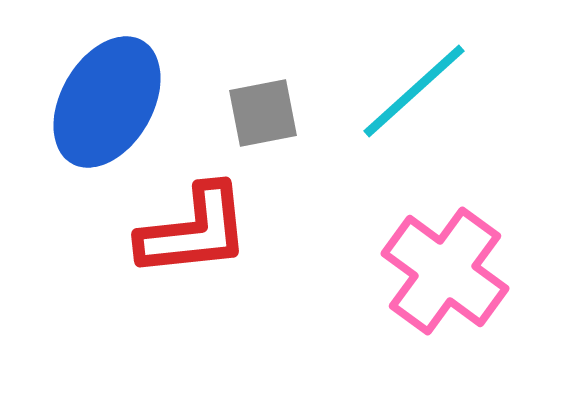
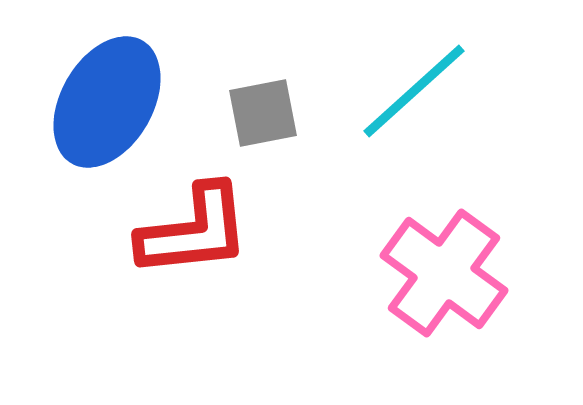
pink cross: moved 1 px left, 2 px down
